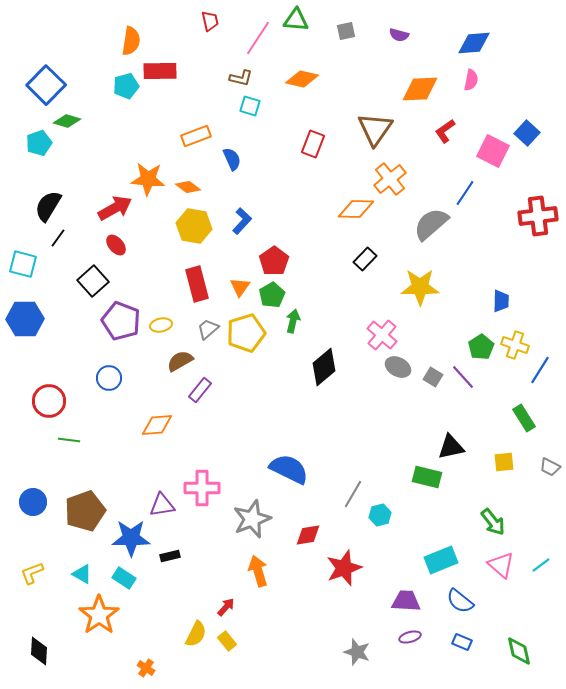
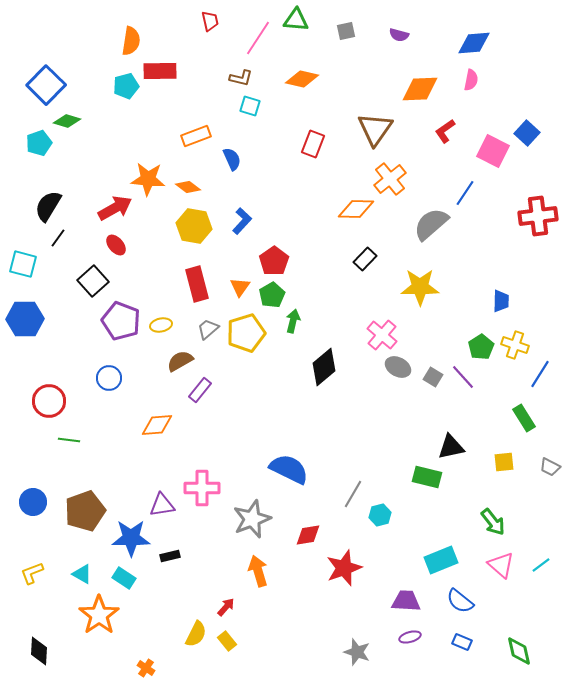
blue line at (540, 370): moved 4 px down
